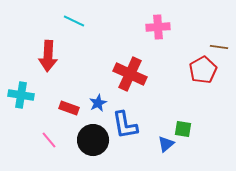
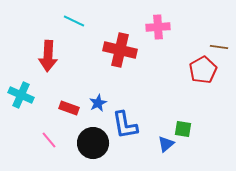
red cross: moved 10 px left, 24 px up; rotated 12 degrees counterclockwise
cyan cross: rotated 15 degrees clockwise
black circle: moved 3 px down
